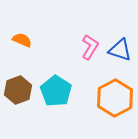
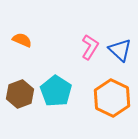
blue triangle: rotated 25 degrees clockwise
brown hexagon: moved 2 px right, 4 px down
orange hexagon: moved 3 px left; rotated 6 degrees counterclockwise
